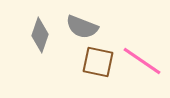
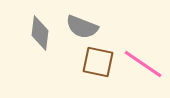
gray diamond: moved 2 px up; rotated 12 degrees counterclockwise
pink line: moved 1 px right, 3 px down
